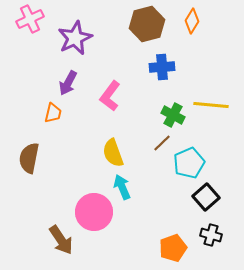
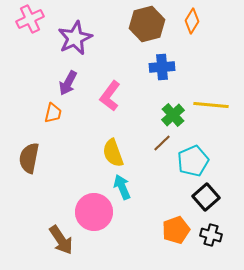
green cross: rotated 20 degrees clockwise
cyan pentagon: moved 4 px right, 2 px up
orange pentagon: moved 3 px right, 18 px up
